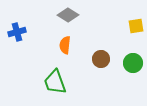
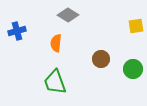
blue cross: moved 1 px up
orange semicircle: moved 9 px left, 2 px up
green circle: moved 6 px down
